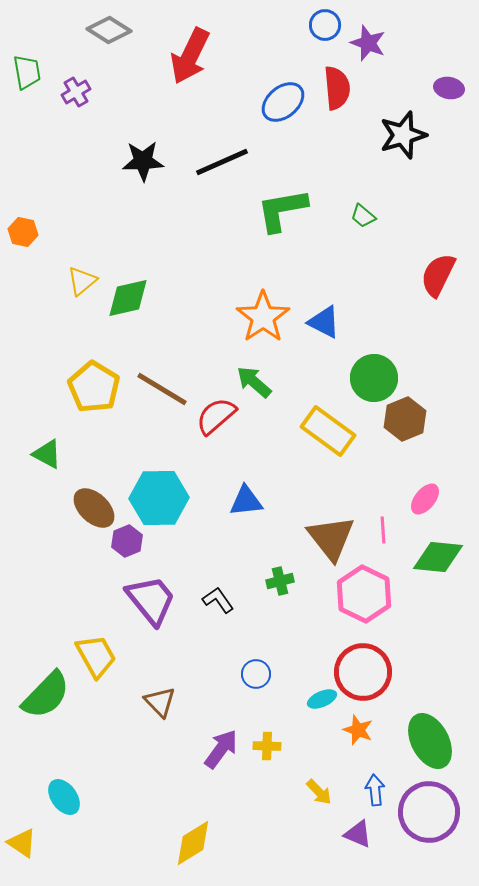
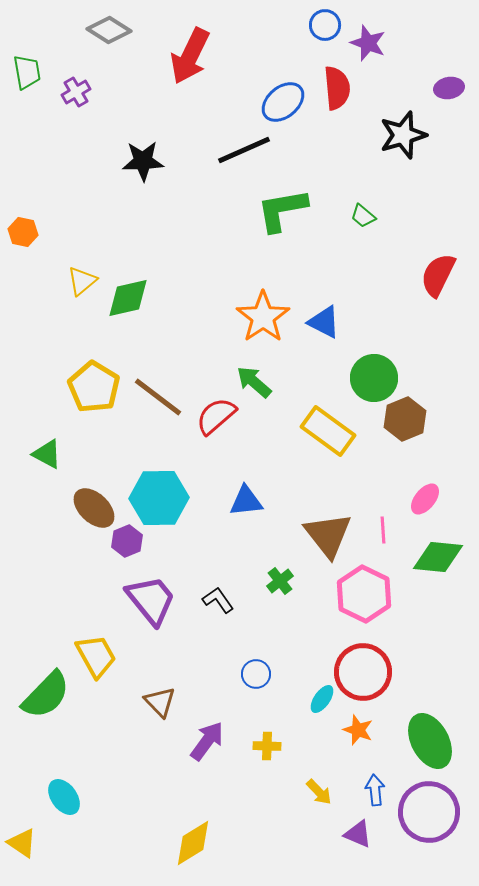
purple ellipse at (449, 88): rotated 20 degrees counterclockwise
black line at (222, 162): moved 22 px right, 12 px up
brown line at (162, 389): moved 4 px left, 8 px down; rotated 6 degrees clockwise
brown triangle at (331, 538): moved 3 px left, 3 px up
green cross at (280, 581): rotated 24 degrees counterclockwise
cyan ellipse at (322, 699): rotated 32 degrees counterclockwise
purple arrow at (221, 749): moved 14 px left, 8 px up
